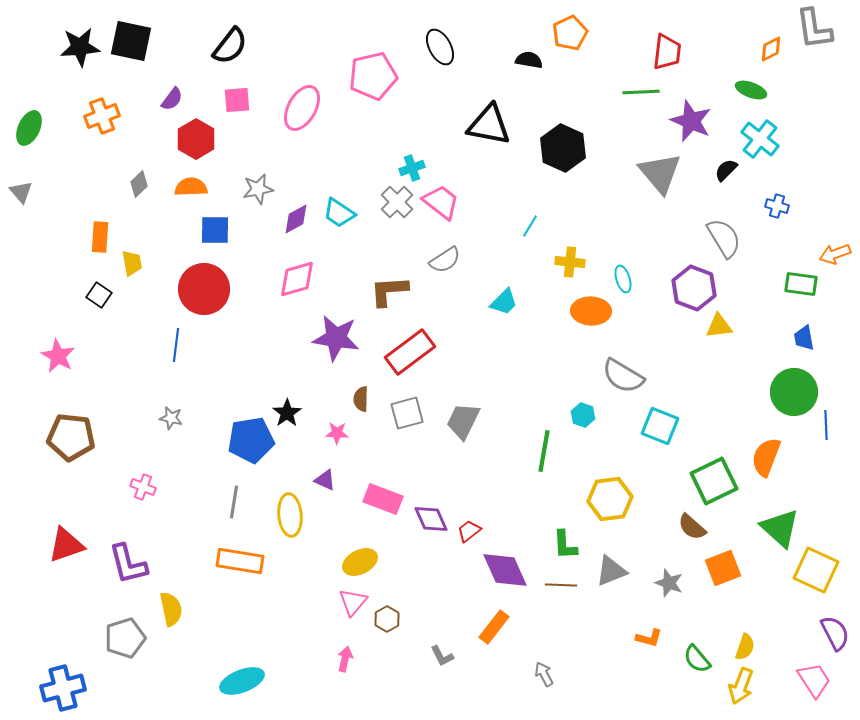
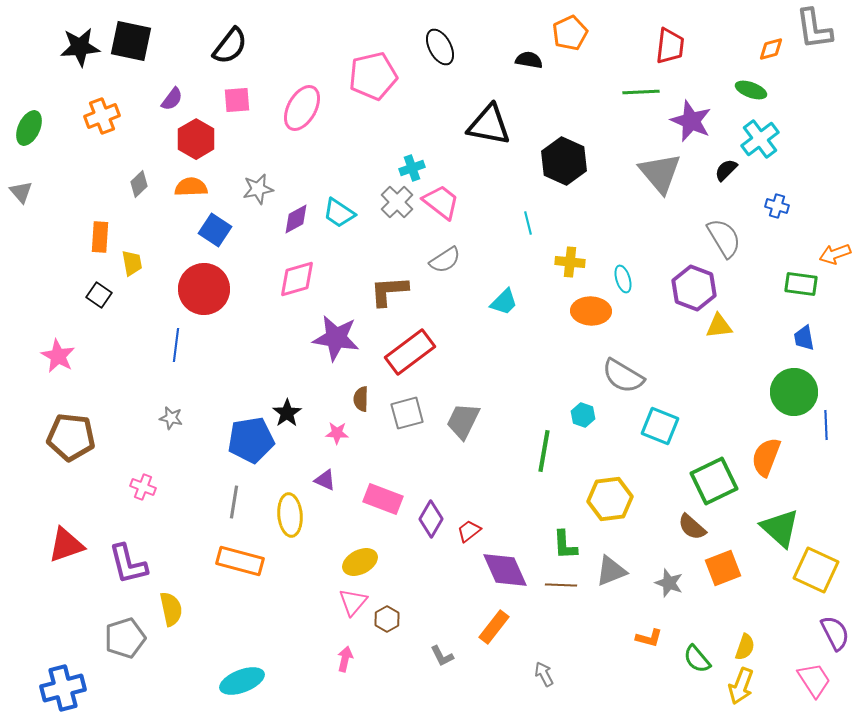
orange diamond at (771, 49): rotated 12 degrees clockwise
red trapezoid at (667, 52): moved 3 px right, 6 px up
cyan cross at (760, 139): rotated 15 degrees clockwise
black hexagon at (563, 148): moved 1 px right, 13 px down
cyan line at (530, 226): moved 2 px left, 3 px up; rotated 45 degrees counterclockwise
blue square at (215, 230): rotated 32 degrees clockwise
purple diamond at (431, 519): rotated 54 degrees clockwise
orange rectangle at (240, 561): rotated 6 degrees clockwise
